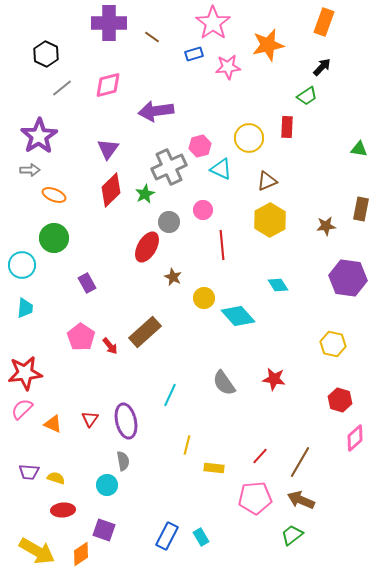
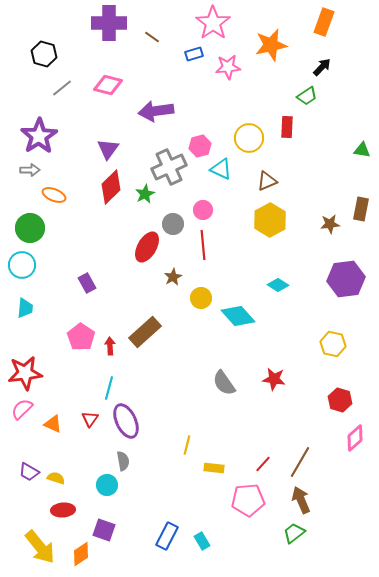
orange star at (268, 45): moved 3 px right
black hexagon at (46, 54): moved 2 px left; rotated 10 degrees counterclockwise
pink diamond at (108, 85): rotated 28 degrees clockwise
green triangle at (359, 149): moved 3 px right, 1 px down
red diamond at (111, 190): moved 3 px up
gray circle at (169, 222): moved 4 px right, 2 px down
brown star at (326, 226): moved 4 px right, 2 px up
green circle at (54, 238): moved 24 px left, 10 px up
red line at (222, 245): moved 19 px left
brown star at (173, 277): rotated 18 degrees clockwise
purple hexagon at (348, 278): moved 2 px left, 1 px down; rotated 15 degrees counterclockwise
cyan diamond at (278, 285): rotated 25 degrees counterclockwise
yellow circle at (204, 298): moved 3 px left
red arrow at (110, 346): rotated 144 degrees counterclockwise
cyan line at (170, 395): moved 61 px left, 7 px up; rotated 10 degrees counterclockwise
purple ellipse at (126, 421): rotated 12 degrees counterclockwise
red line at (260, 456): moved 3 px right, 8 px down
purple trapezoid at (29, 472): rotated 25 degrees clockwise
pink pentagon at (255, 498): moved 7 px left, 2 px down
brown arrow at (301, 500): rotated 44 degrees clockwise
green trapezoid at (292, 535): moved 2 px right, 2 px up
cyan rectangle at (201, 537): moved 1 px right, 4 px down
yellow arrow at (37, 551): moved 3 px right, 4 px up; rotated 21 degrees clockwise
